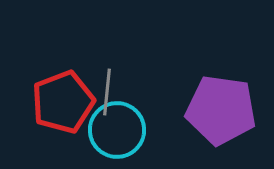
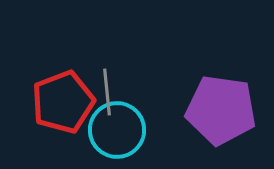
gray line: rotated 12 degrees counterclockwise
